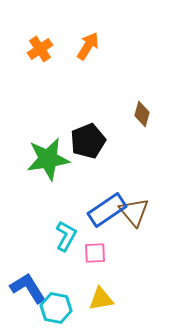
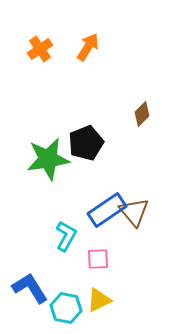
orange arrow: moved 1 px down
brown diamond: rotated 30 degrees clockwise
black pentagon: moved 2 px left, 2 px down
pink square: moved 3 px right, 6 px down
blue L-shape: moved 2 px right
yellow triangle: moved 2 px left, 1 px down; rotated 16 degrees counterclockwise
cyan hexagon: moved 10 px right
